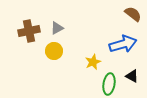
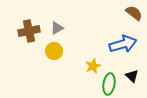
brown semicircle: moved 1 px right, 1 px up
yellow star: moved 4 px down
black triangle: rotated 16 degrees clockwise
